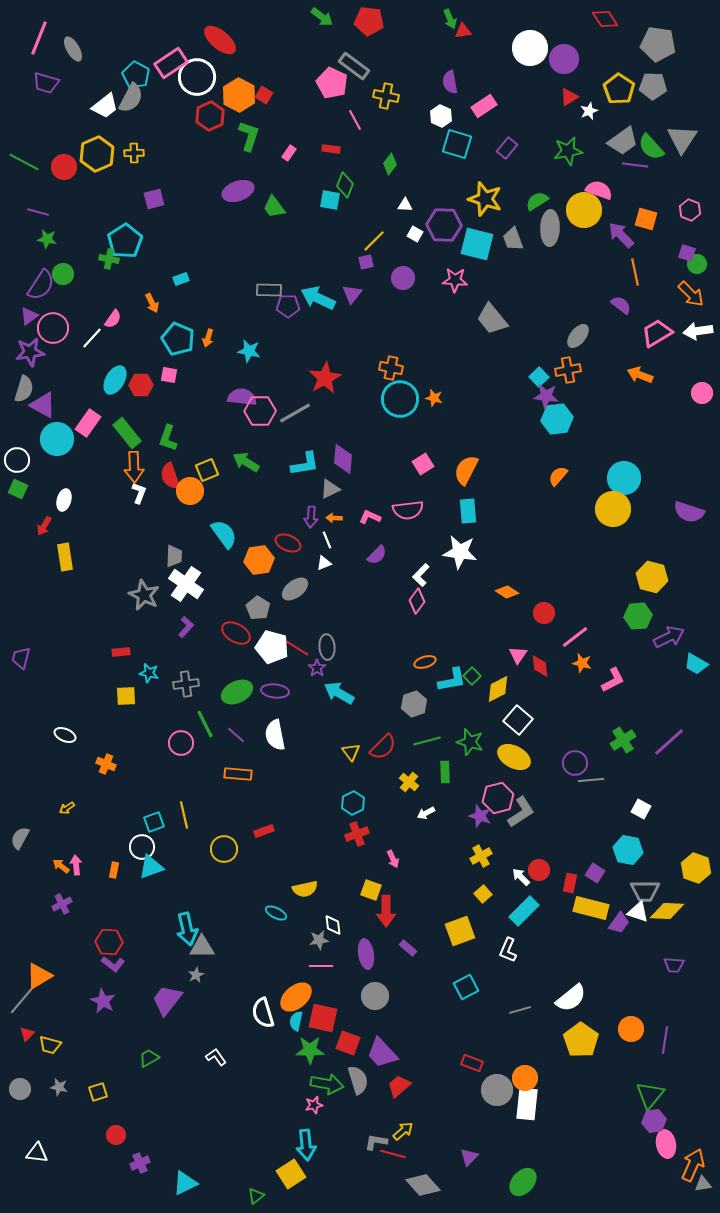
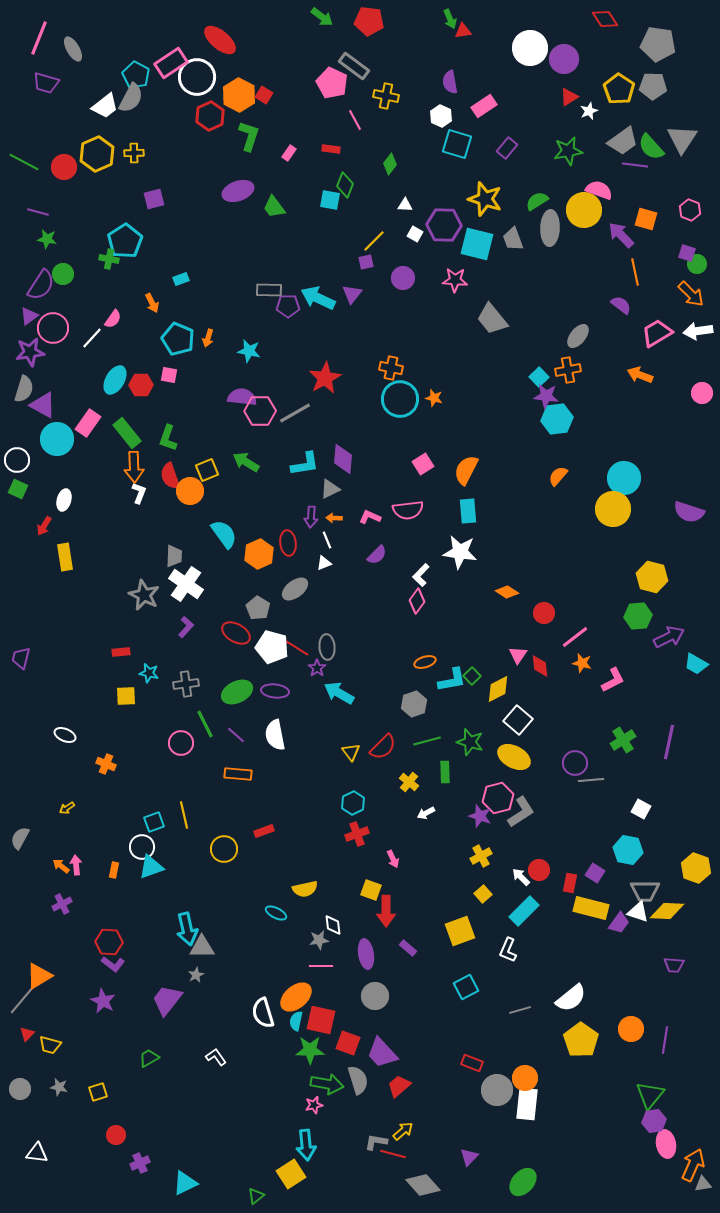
red ellipse at (288, 543): rotated 60 degrees clockwise
orange hexagon at (259, 560): moved 6 px up; rotated 16 degrees counterclockwise
purple line at (669, 742): rotated 36 degrees counterclockwise
red square at (323, 1018): moved 2 px left, 2 px down
